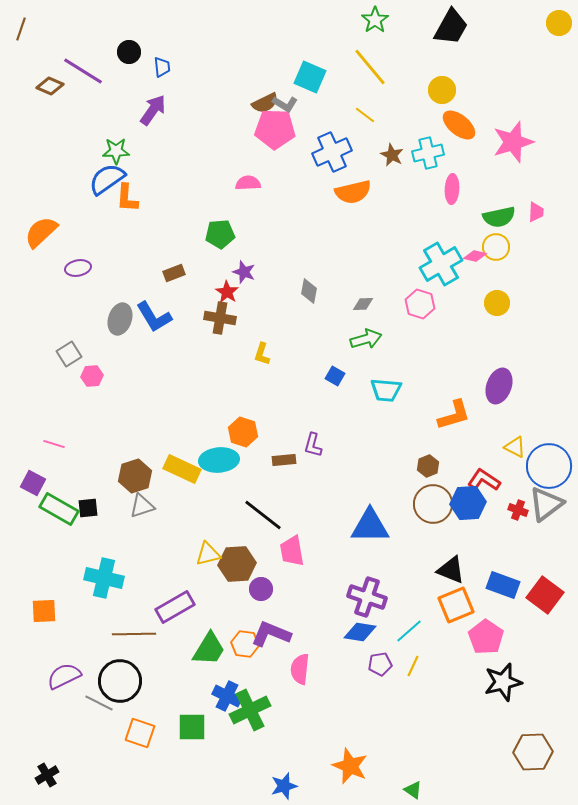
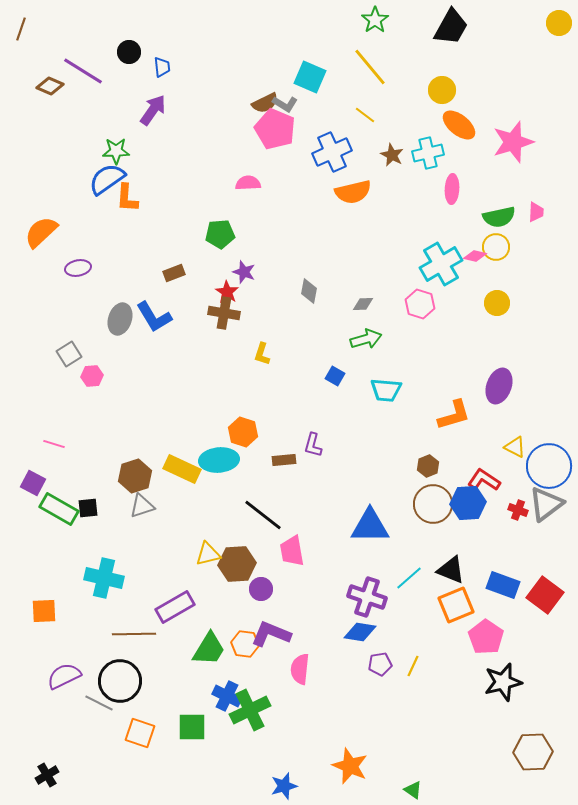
pink pentagon at (275, 129): rotated 21 degrees clockwise
brown cross at (220, 318): moved 4 px right, 5 px up
cyan line at (409, 631): moved 53 px up
